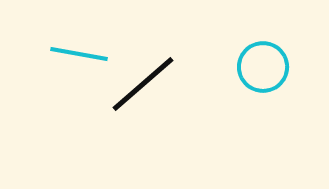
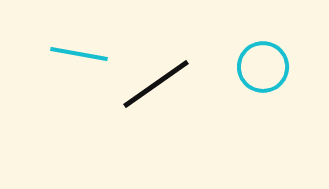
black line: moved 13 px right; rotated 6 degrees clockwise
